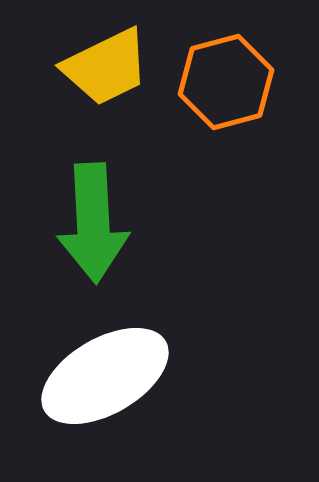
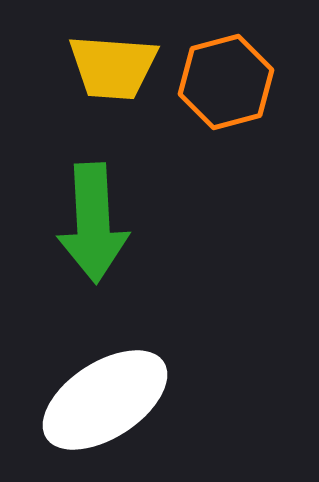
yellow trapezoid: moved 7 px right; rotated 30 degrees clockwise
white ellipse: moved 24 px down; rotated 3 degrees counterclockwise
